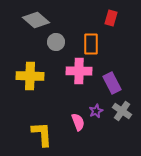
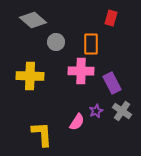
gray diamond: moved 3 px left
pink cross: moved 2 px right
pink semicircle: moved 1 px left; rotated 54 degrees clockwise
